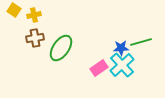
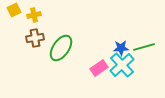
yellow square: rotated 32 degrees clockwise
green line: moved 3 px right, 5 px down
